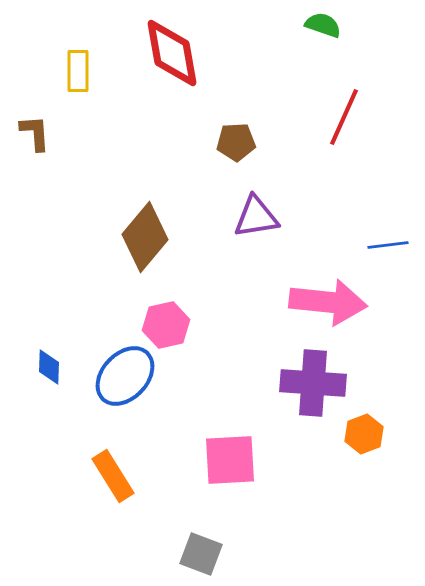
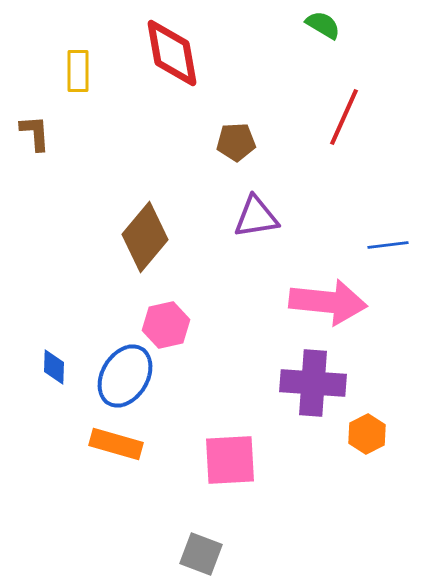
green semicircle: rotated 12 degrees clockwise
blue diamond: moved 5 px right
blue ellipse: rotated 12 degrees counterclockwise
orange hexagon: moved 3 px right; rotated 6 degrees counterclockwise
orange rectangle: moved 3 px right, 32 px up; rotated 42 degrees counterclockwise
